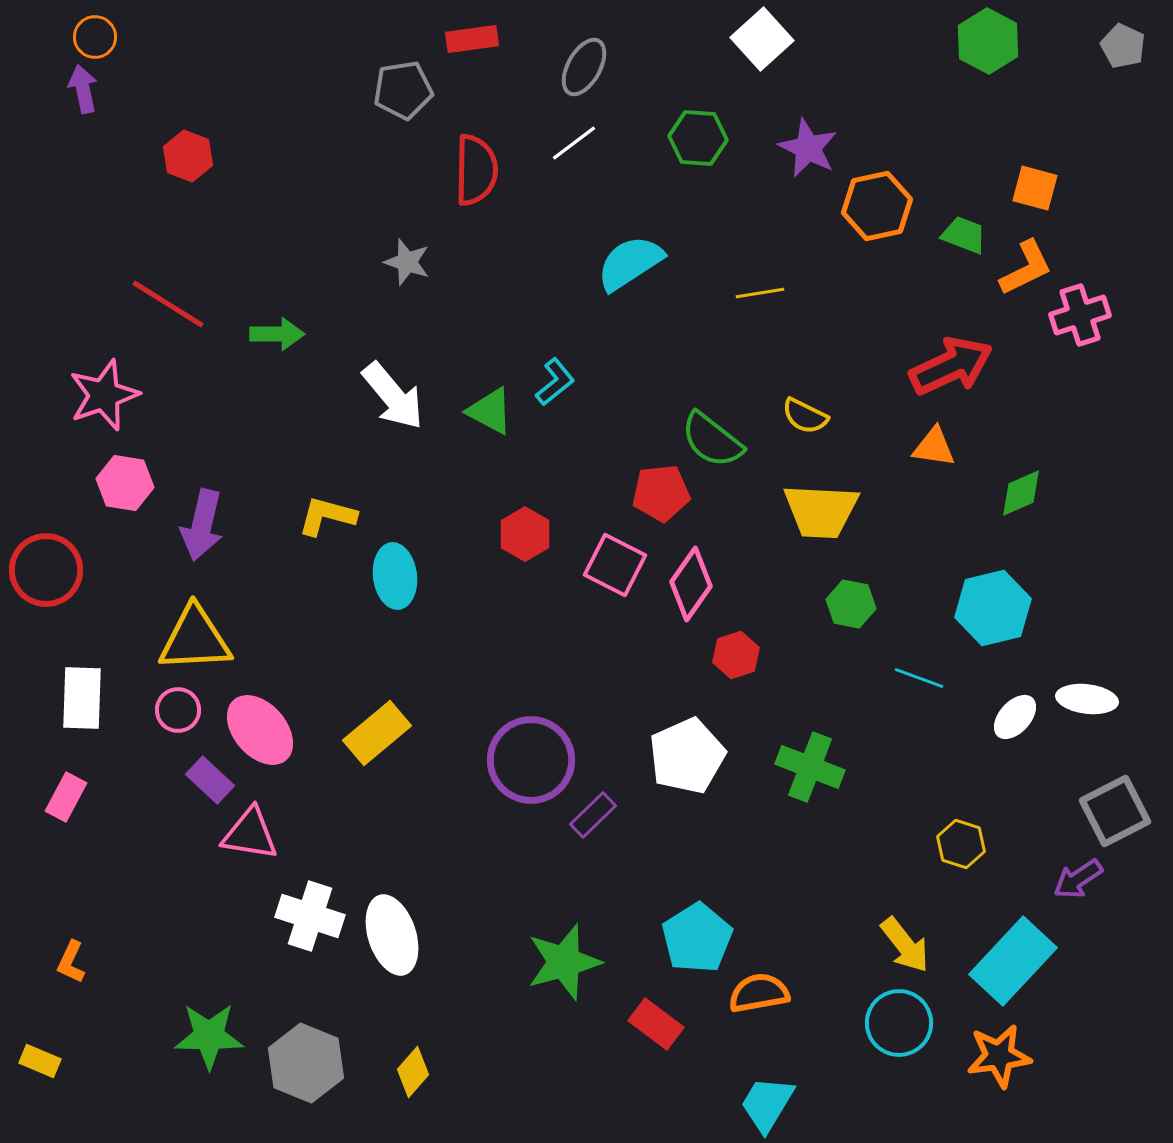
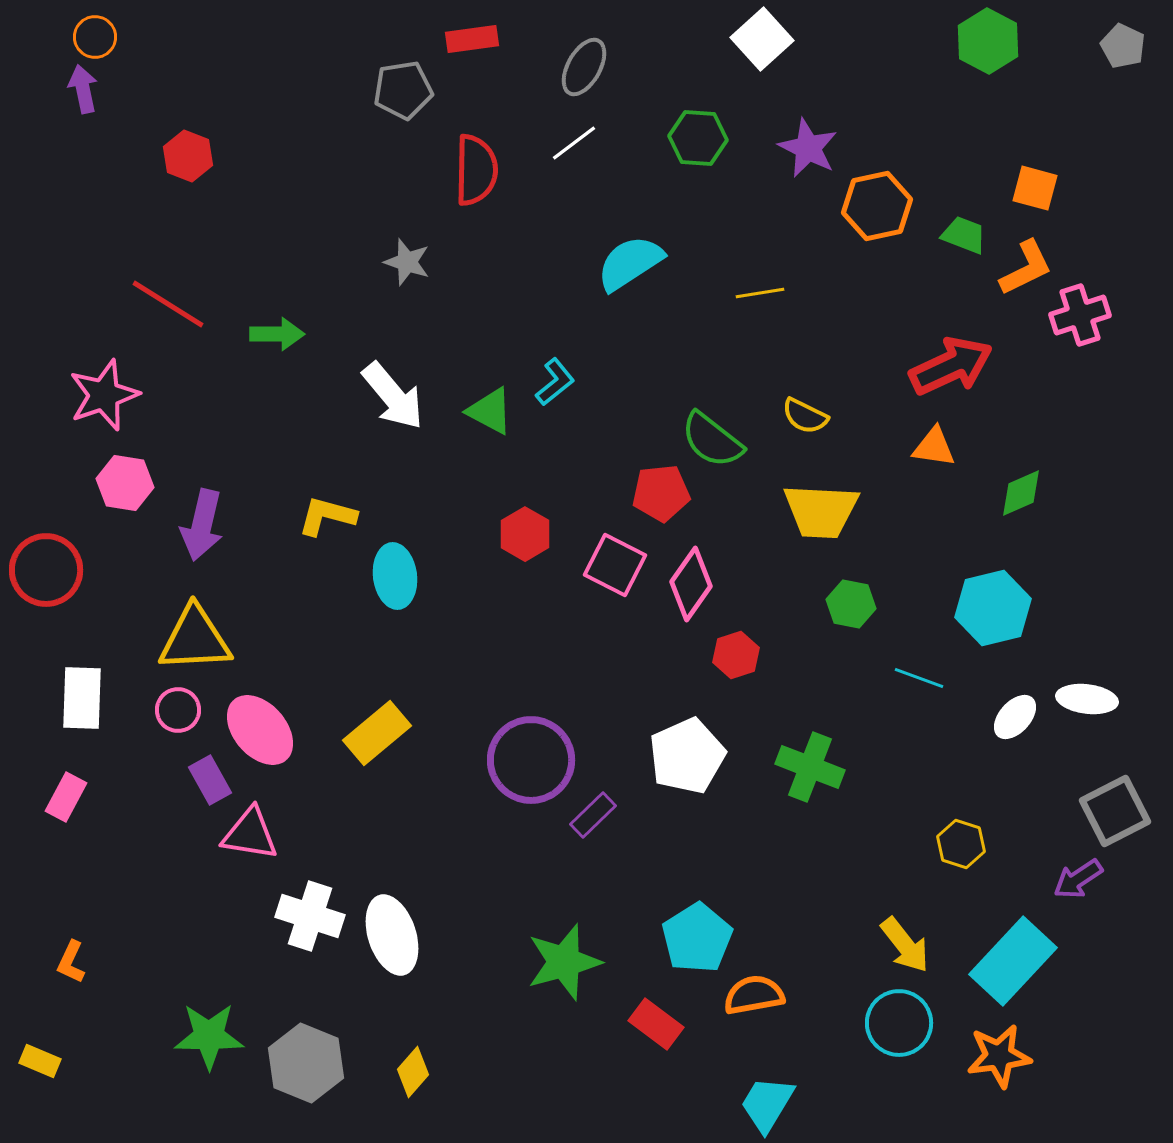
purple rectangle at (210, 780): rotated 18 degrees clockwise
orange semicircle at (759, 993): moved 5 px left, 2 px down
